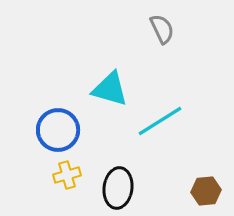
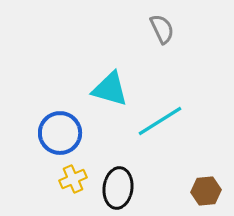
blue circle: moved 2 px right, 3 px down
yellow cross: moved 6 px right, 4 px down; rotated 8 degrees counterclockwise
